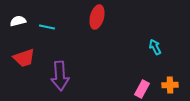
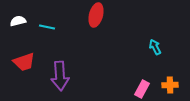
red ellipse: moved 1 px left, 2 px up
red trapezoid: moved 4 px down
